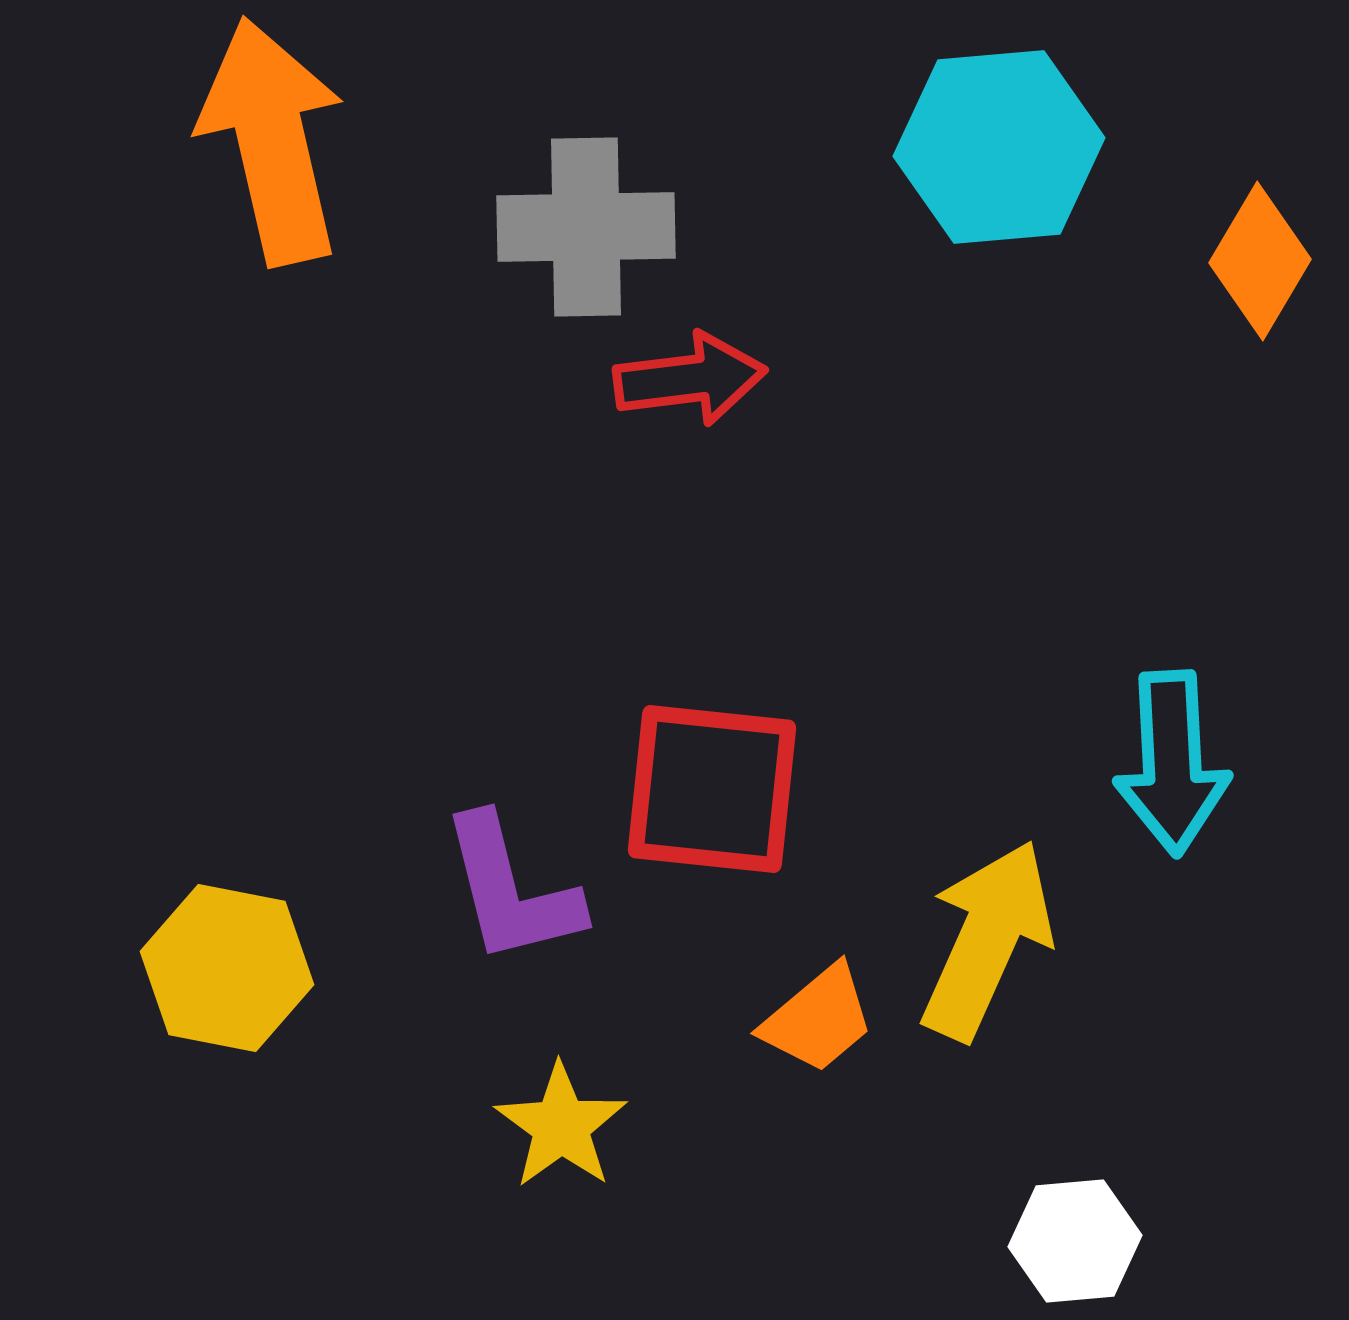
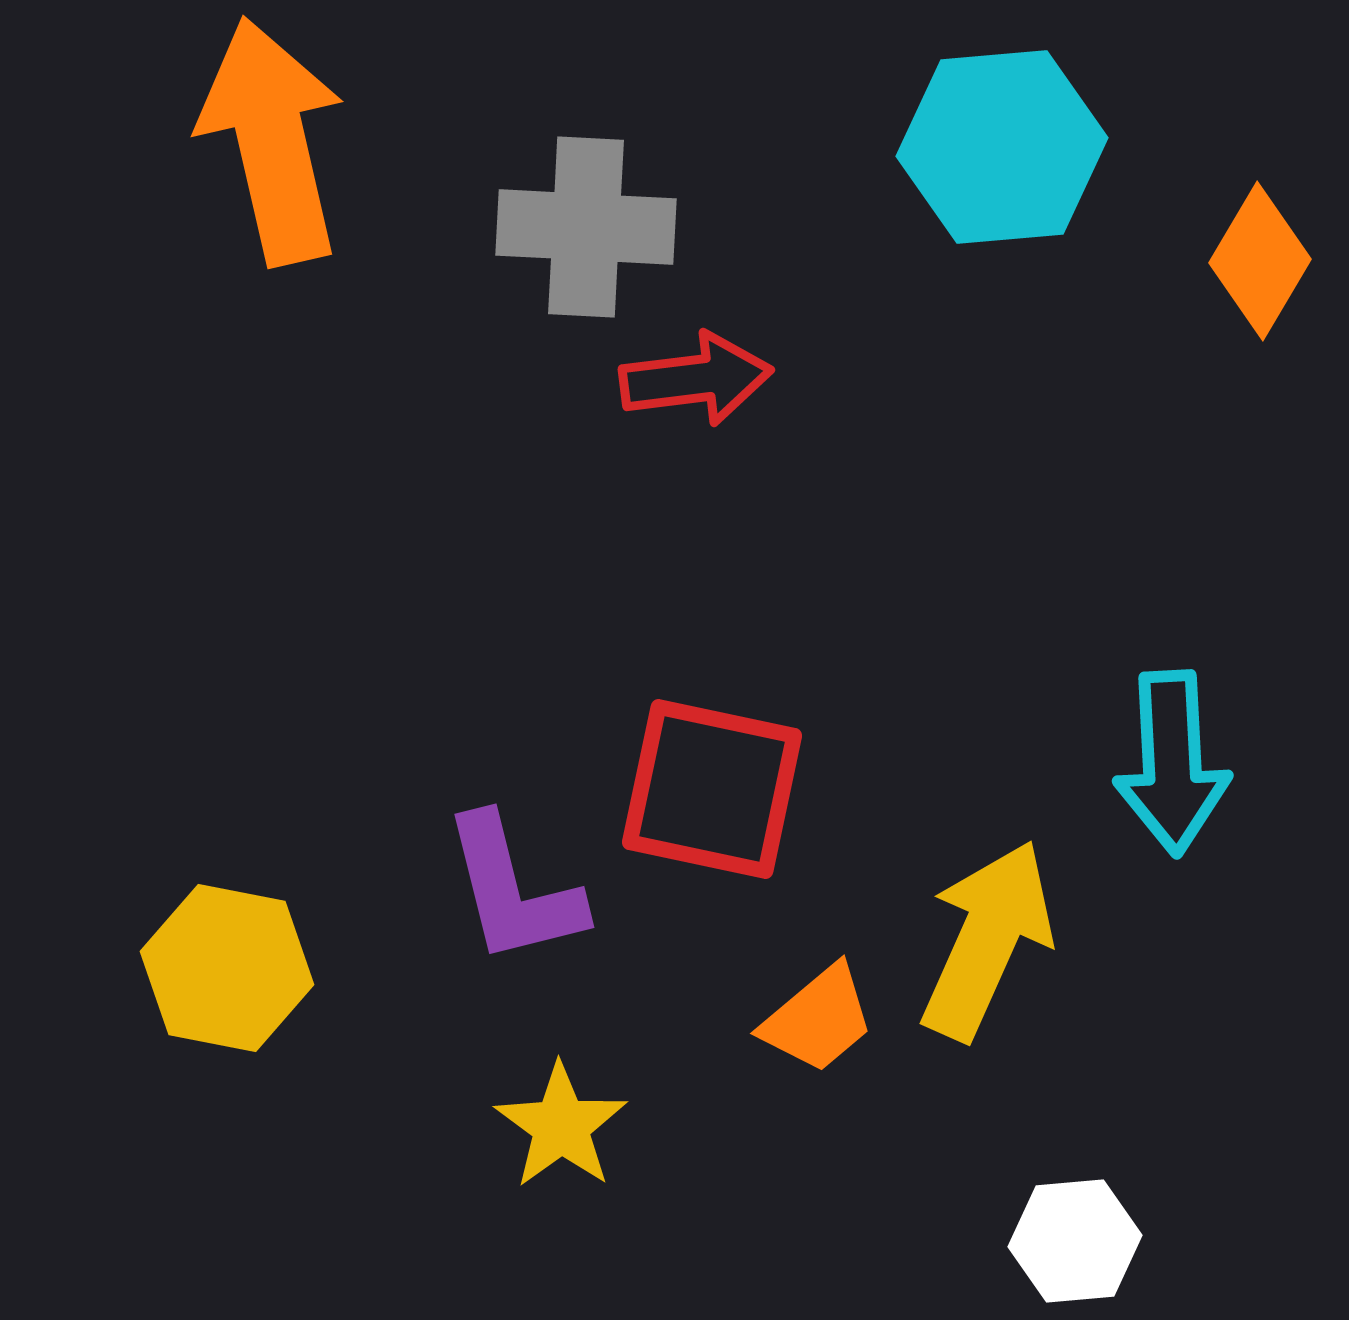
cyan hexagon: moved 3 px right
gray cross: rotated 4 degrees clockwise
red arrow: moved 6 px right
red square: rotated 6 degrees clockwise
purple L-shape: moved 2 px right
